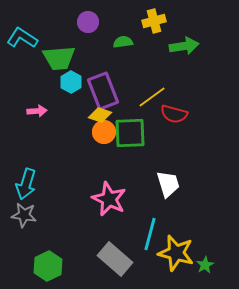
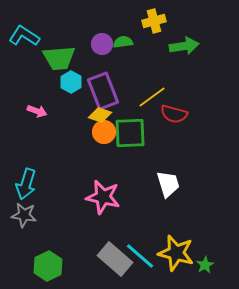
purple circle: moved 14 px right, 22 px down
cyan L-shape: moved 2 px right, 2 px up
pink arrow: rotated 24 degrees clockwise
pink star: moved 6 px left, 2 px up; rotated 12 degrees counterclockwise
cyan line: moved 10 px left, 22 px down; rotated 64 degrees counterclockwise
